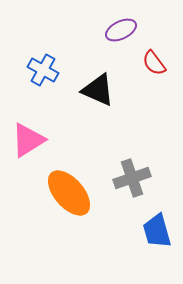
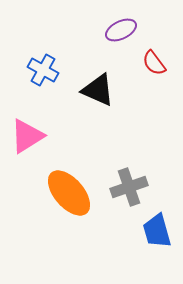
pink triangle: moved 1 px left, 4 px up
gray cross: moved 3 px left, 9 px down
